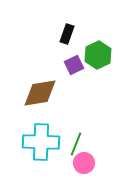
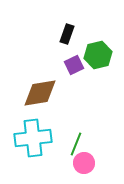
green hexagon: rotated 12 degrees clockwise
cyan cross: moved 8 px left, 4 px up; rotated 9 degrees counterclockwise
